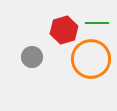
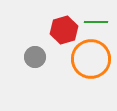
green line: moved 1 px left, 1 px up
gray circle: moved 3 px right
